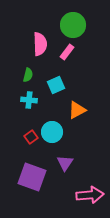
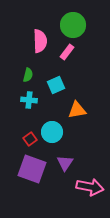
pink semicircle: moved 3 px up
orange triangle: rotated 18 degrees clockwise
red square: moved 1 px left, 2 px down
purple square: moved 8 px up
pink arrow: moved 8 px up; rotated 16 degrees clockwise
